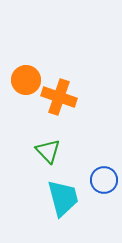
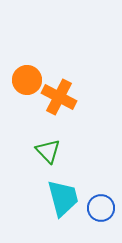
orange circle: moved 1 px right
orange cross: rotated 8 degrees clockwise
blue circle: moved 3 px left, 28 px down
